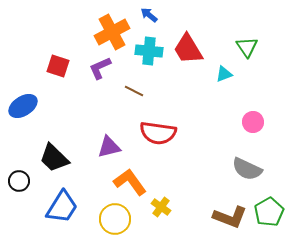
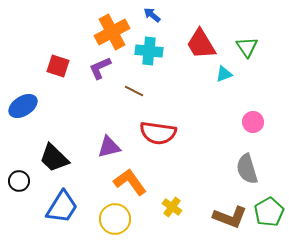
blue arrow: moved 3 px right
red trapezoid: moved 13 px right, 5 px up
gray semicircle: rotated 48 degrees clockwise
yellow cross: moved 11 px right
